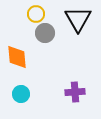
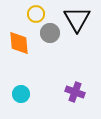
black triangle: moved 1 px left
gray circle: moved 5 px right
orange diamond: moved 2 px right, 14 px up
purple cross: rotated 24 degrees clockwise
